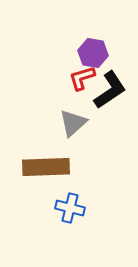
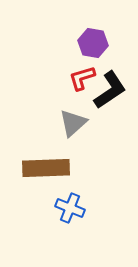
purple hexagon: moved 10 px up
brown rectangle: moved 1 px down
blue cross: rotated 8 degrees clockwise
